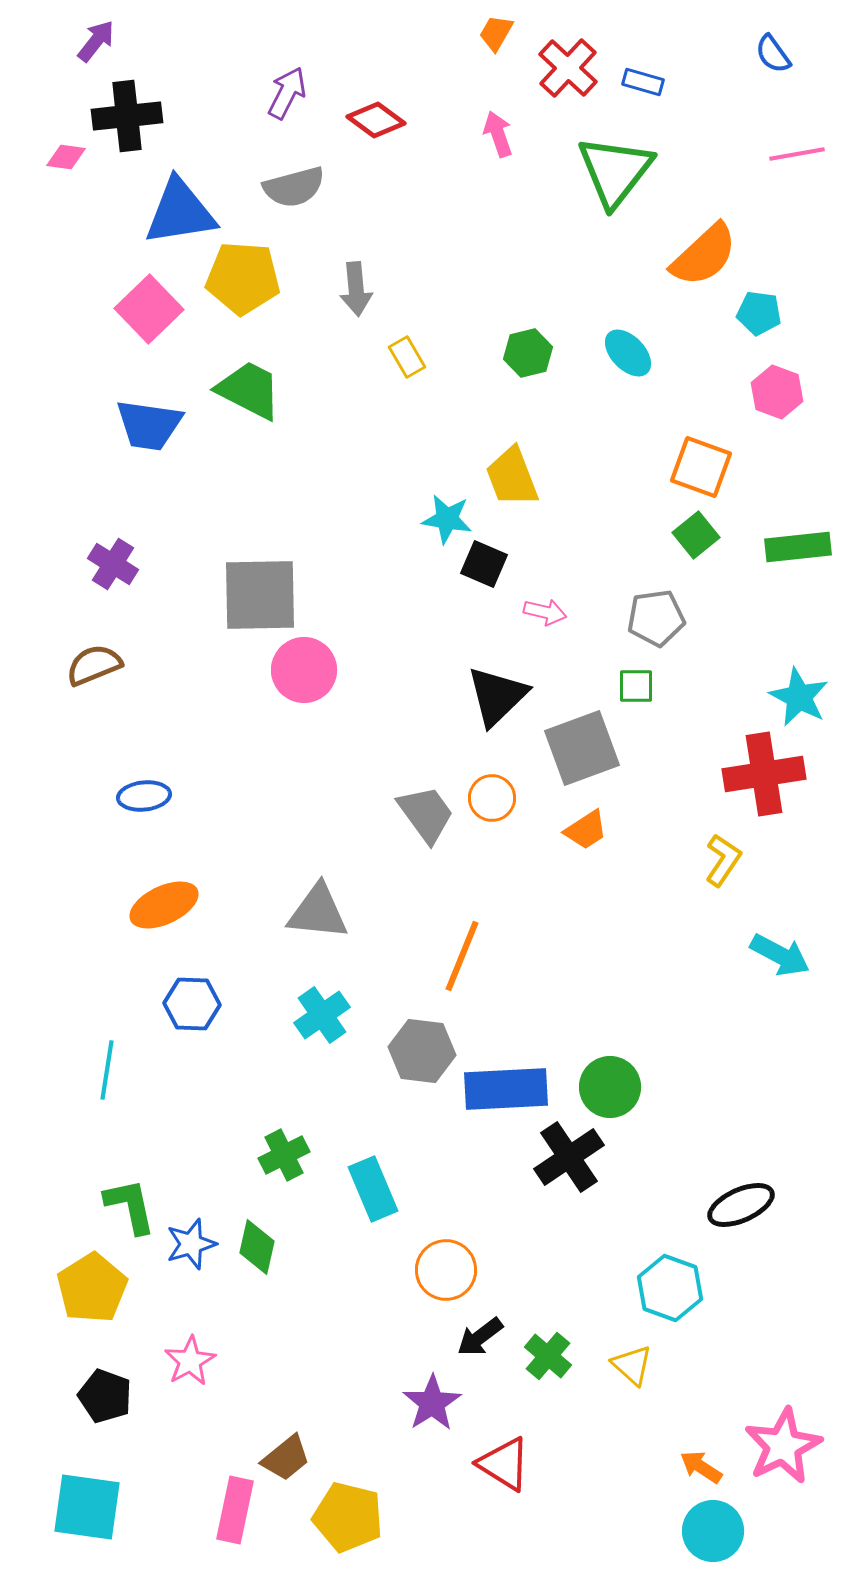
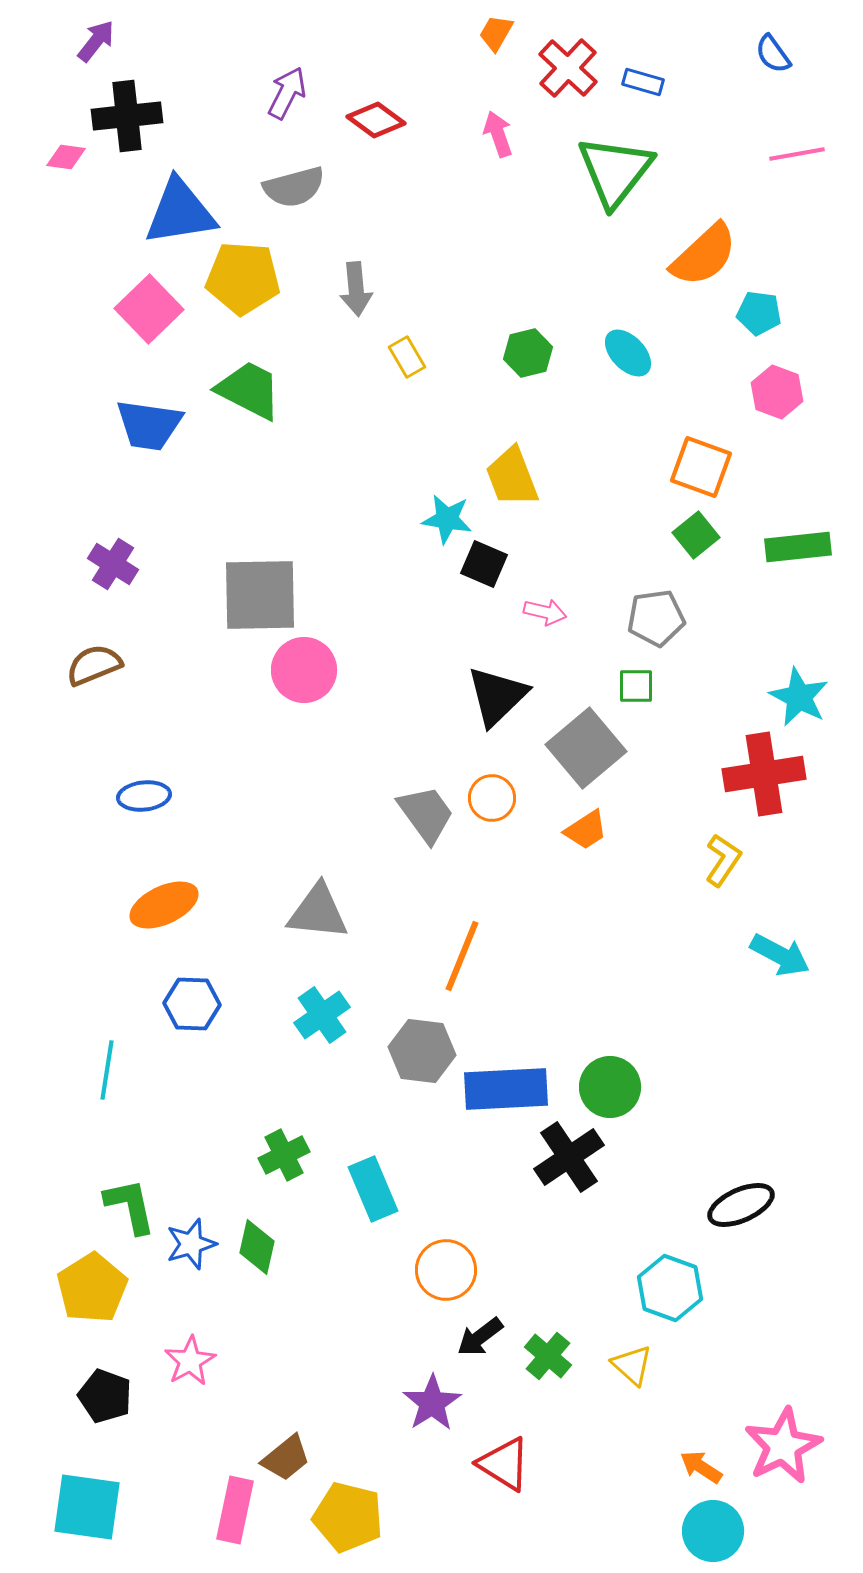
gray square at (582, 748): moved 4 px right; rotated 20 degrees counterclockwise
